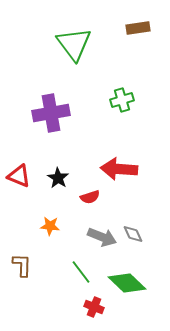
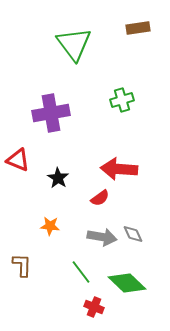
red triangle: moved 1 px left, 16 px up
red semicircle: moved 10 px right, 1 px down; rotated 18 degrees counterclockwise
gray arrow: rotated 12 degrees counterclockwise
